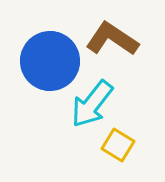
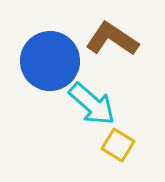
cyan arrow: rotated 87 degrees counterclockwise
